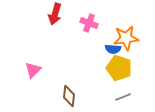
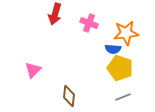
orange star: moved 5 px up
yellow pentagon: moved 1 px right
